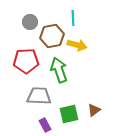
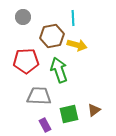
gray circle: moved 7 px left, 5 px up
